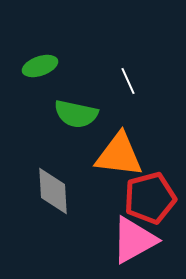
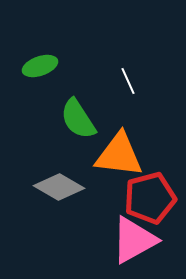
green semicircle: moved 2 px right, 5 px down; rotated 45 degrees clockwise
gray diamond: moved 6 px right, 4 px up; rotated 57 degrees counterclockwise
